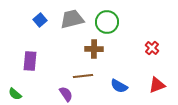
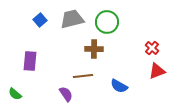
red triangle: moved 14 px up
